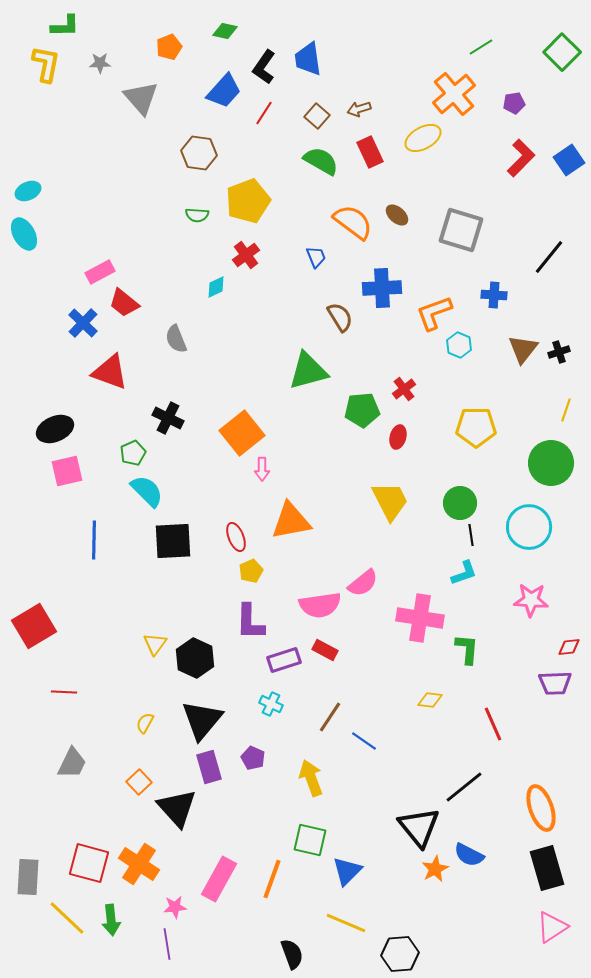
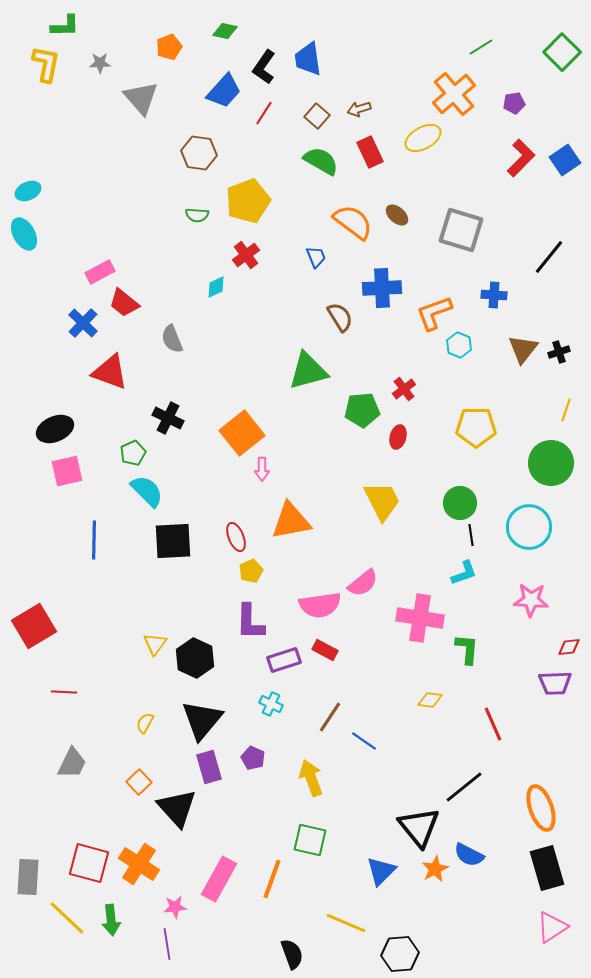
blue square at (569, 160): moved 4 px left
gray semicircle at (176, 339): moved 4 px left
yellow trapezoid at (390, 501): moved 8 px left
blue triangle at (347, 871): moved 34 px right
